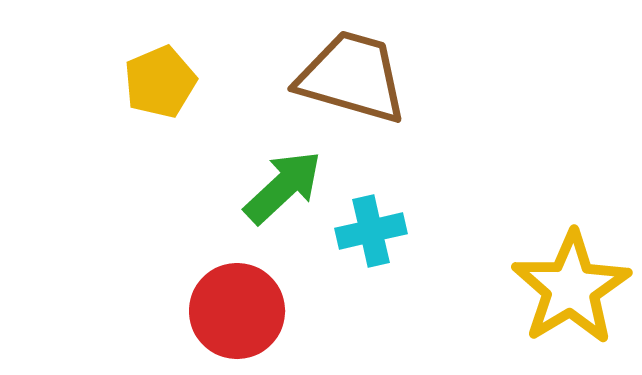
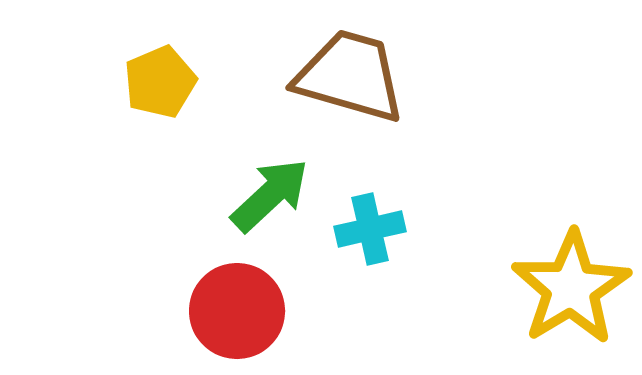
brown trapezoid: moved 2 px left, 1 px up
green arrow: moved 13 px left, 8 px down
cyan cross: moved 1 px left, 2 px up
